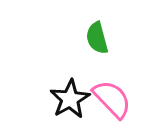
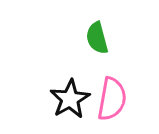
pink semicircle: rotated 54 degrees clockwise
